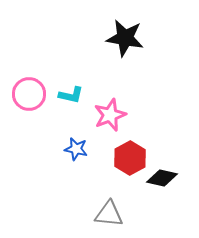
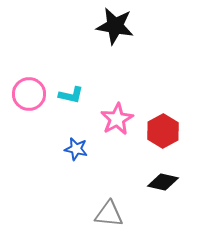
black star: moved 10 px left, 12 px up
pink star: moved 7 px right, 4 px down; rotated 8 degrees counterclockwise
red hexagon: moved 33 px right, 27 px up
black diamond: moved 1 px right, 4 px down
